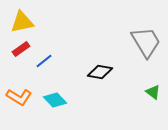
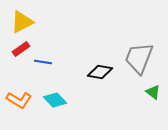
yellow triangle: rotated 15 degrees counterclockwise
gray trapezoid: moved 7 px left, 16 px down; rotated 128 degrees counterclockwise
blue line: moved 1 px left, 1 px down; rotated 48 degrees clockwise
orange L-shape: moved 3 px down
